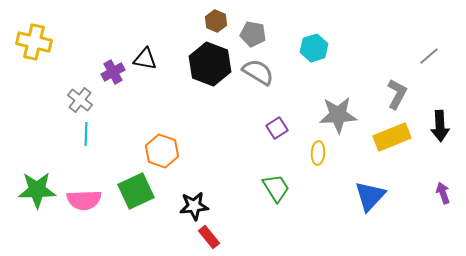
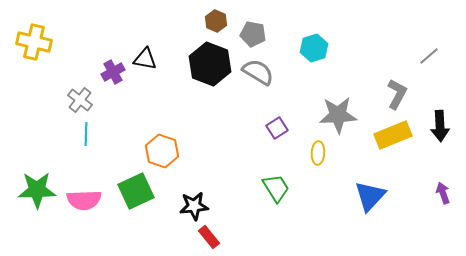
yellow rectangle: moved 1 px right, 2 px up
